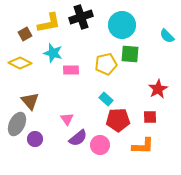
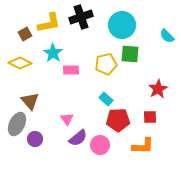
cyan star: rotated 18 degrees clockwise
